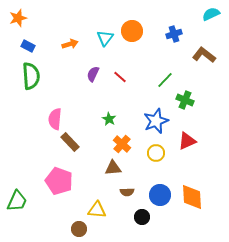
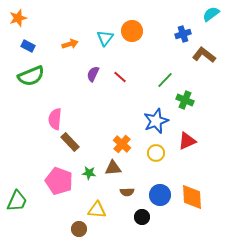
cyan semicircle: rotated 12 degrees counterclockwise
blue cross: moved 9 px right
green semicircle: rotated 72 degrees clockwise
green star: moved 20 px left, 54 px down; rotated 24 degrees counterclockwise
